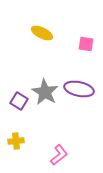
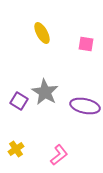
yellow ellipse: rotated 35 degrees clockwise
purple ellipse: moved 6 px right, 17 px down
yellow cross: moved 8 px down; rotated 28 degrees counterclockwise
